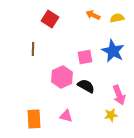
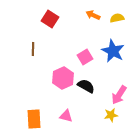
pink square: rotated 21 degrees counterclockwise
pink hexagon: moved 1 px right, 1 px down
pink arrow: rotated 54 degrees clockwise
